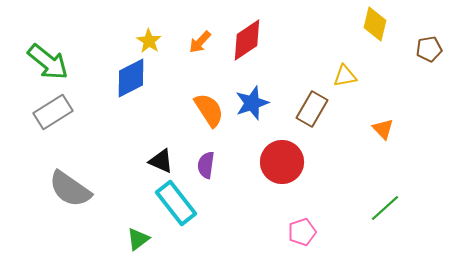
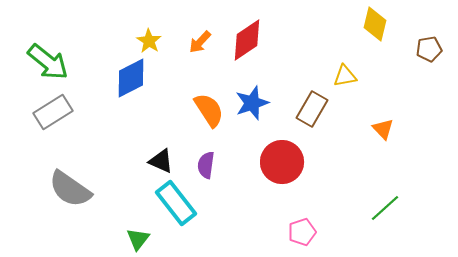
green triangle: rotated 15 degrees counterclockwise
